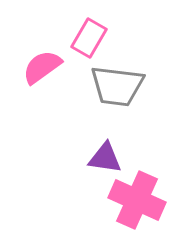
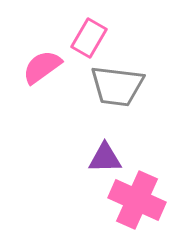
purple triangle: rotated 9 degrees counterclockwise
